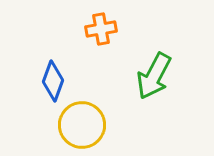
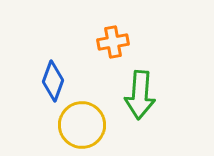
orange cross: moved 12 px right, 13 px down
green arrow: moved 14 px left, 19 px down; rotated 24 degrees counterclockwise
